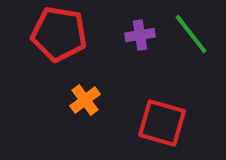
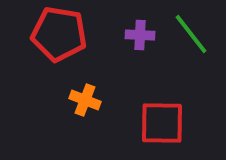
purple cross: rotated 12 degrees clockwise
orange cross: rotated 32 degrees counterclockwise
red square: rotated 15 degrees counterclockwise
